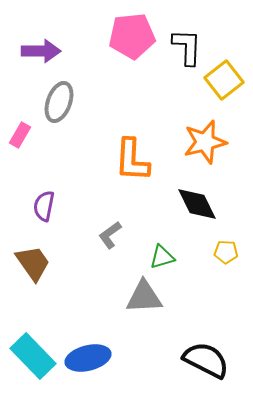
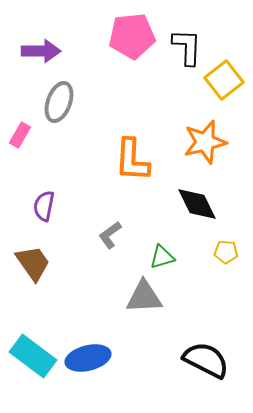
cyan rectangle: rotated 9 degrees counterclockwise
